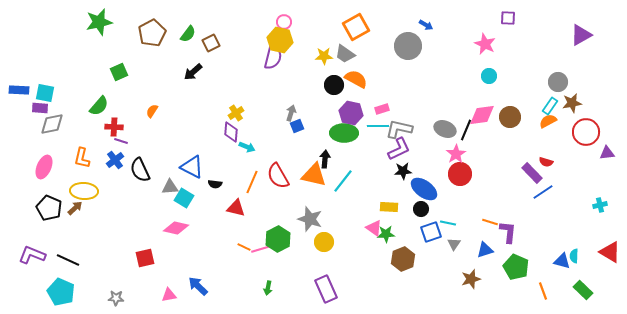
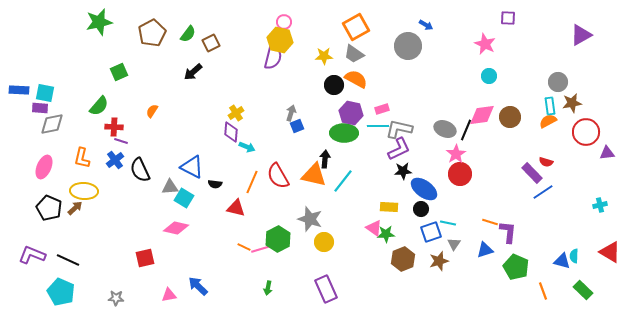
gray trapezoid at (345, 54): moved 9 px right
cyan rectangle at (550, 106): rotated 42 degrees counterclockwise
brown star at (471, 279): moved 32 px left, 18 px up
